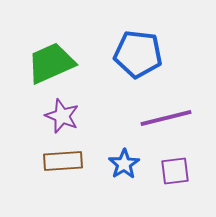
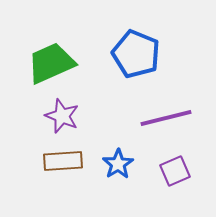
blue pentagon: moved 2 px left; rotated 15 degrees clockwise
blue star: moved 6 px left
purple square: rotated 16 degrees counterclockwise
